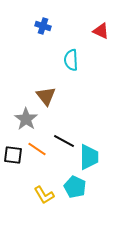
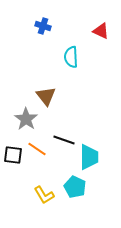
cyan semicircle: moved 3 px up
black line: moved 1 px up; rotated 10 degrees counterclockwise
